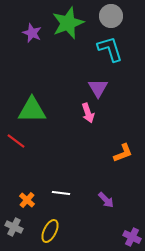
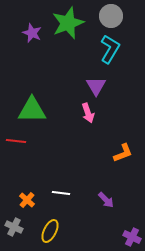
cyan L-shape: rotated 48 degrees clockwise
purple triangle: moved 2 px left, 2 px up
red line: rotated 30 degrees counterclockwise
